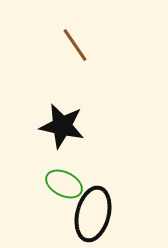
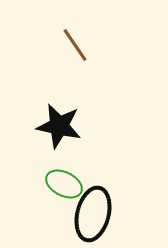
black star: moved 3 px left
